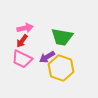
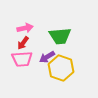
green trapezoid: moved 2 px left, 1 px up; rotated 15 degrees counterclockwise
red arrow: moved 1 px right, 2 px down
pink trapezoid: rotated 30 degrees counterclockwise
